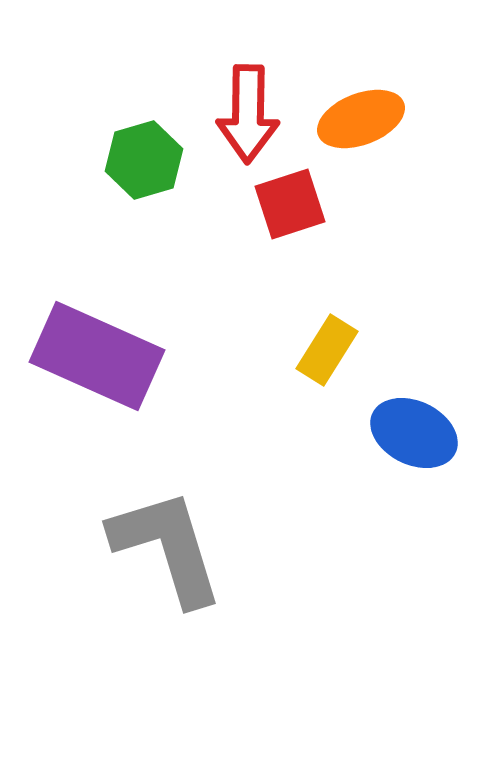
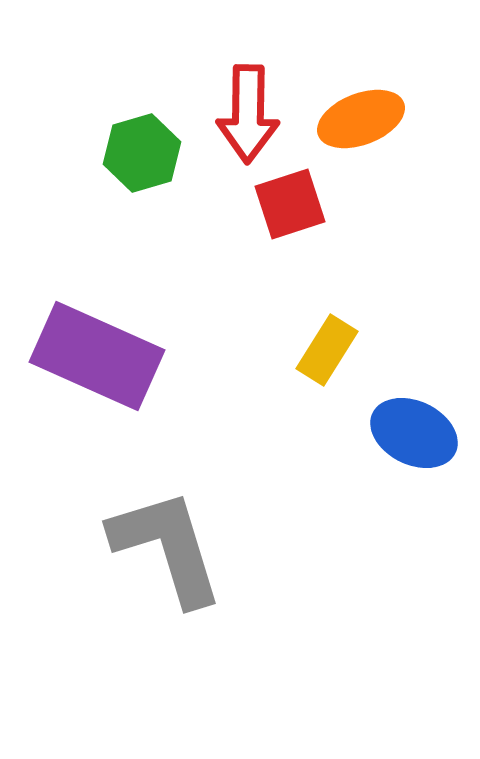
green hexagon: moved 2 px left, 7 px up
